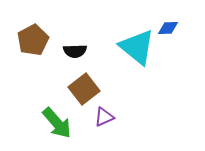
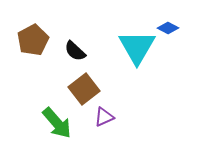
blue diamond: rotated 30 degrees clockwise
cyan triangle: rotated 21 degrees clockwise
black semicircle: rotated 45 degrees clockwise
